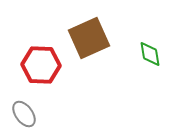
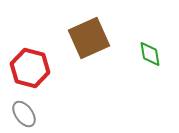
red hexagon: moved 11 px left, 3 px down; rotated 12 degrees clockwise
